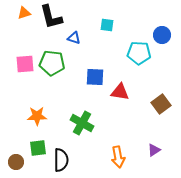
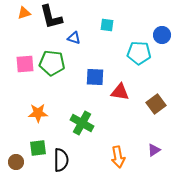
brown square: moved 5 px left
orange star: moved 1 px right, 3 px up
